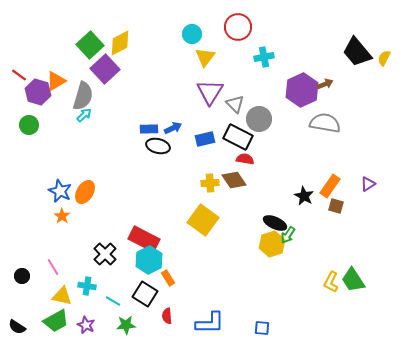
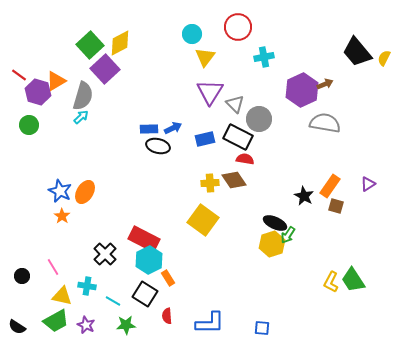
cyan arrow at (84, 115): moved 3 px left, 2 px down
